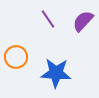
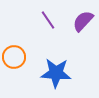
purple line: moved 1 px down
orange circle: moved 2 px left
